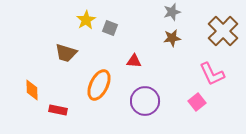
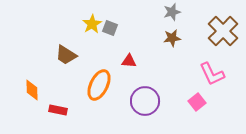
yellow star: moved 6 px right, 4 px down
brown trapezoid: moved 2 px down; rotated 15 degrees clockwise
red triangle: moved 5 px left
